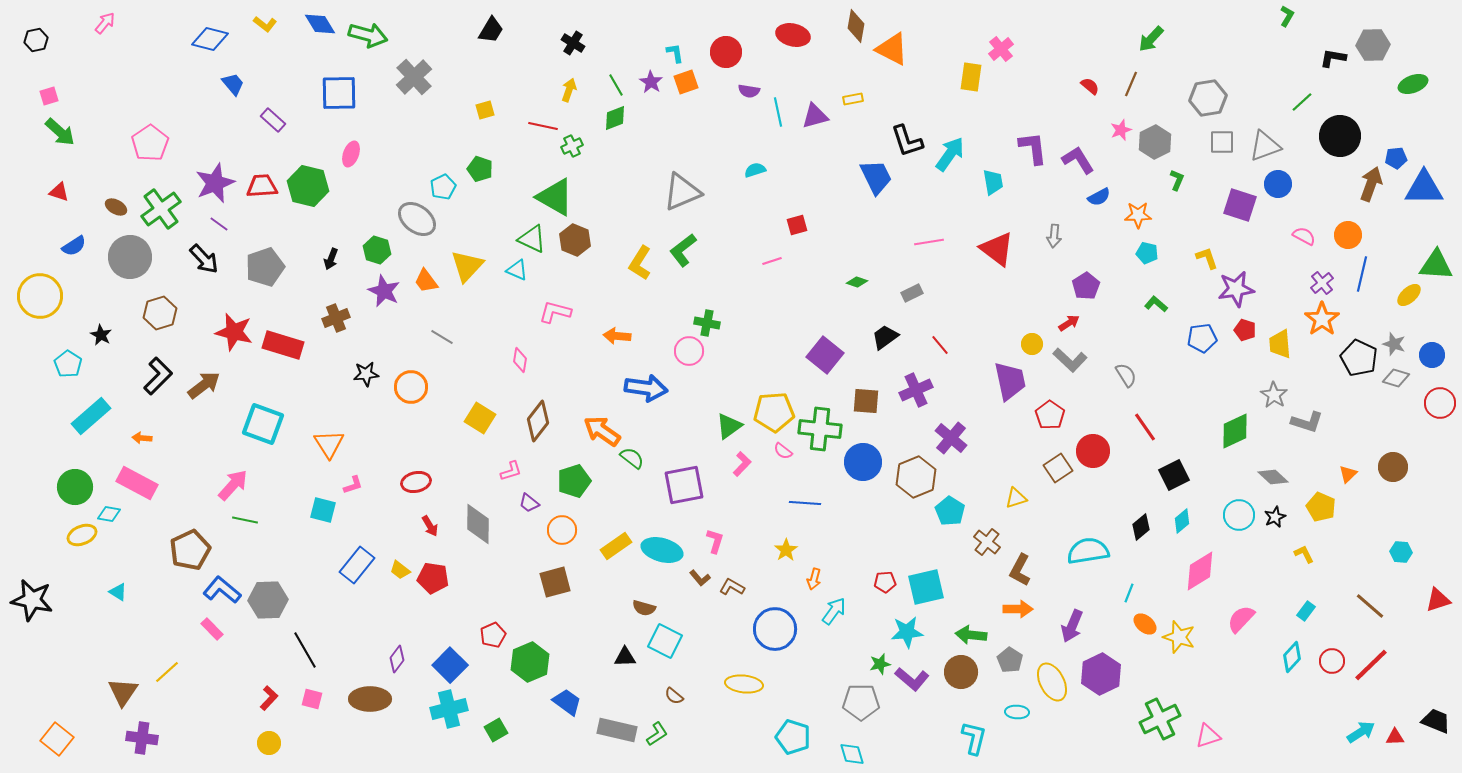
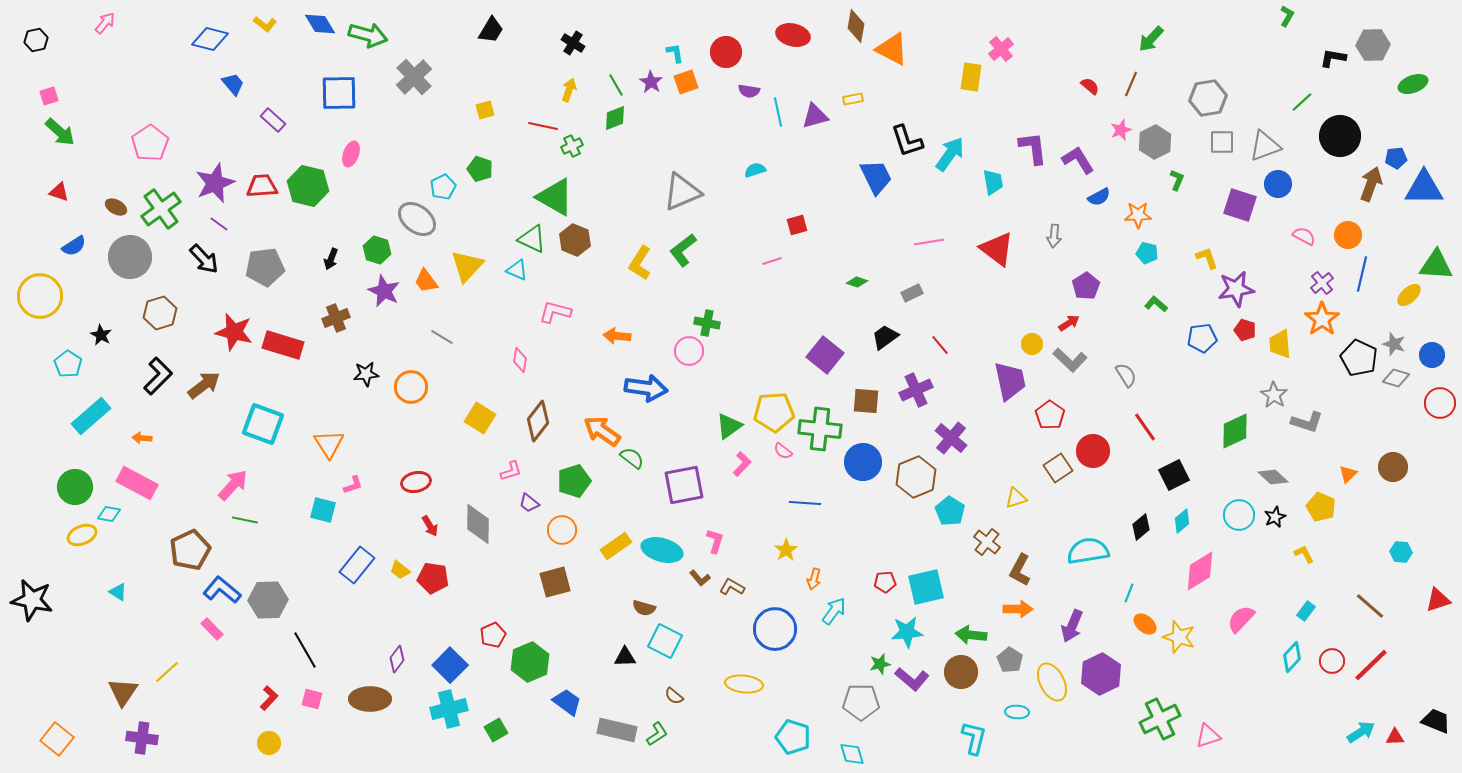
gray pentagon at (265, 267): rotated 12 degrees clockwise
